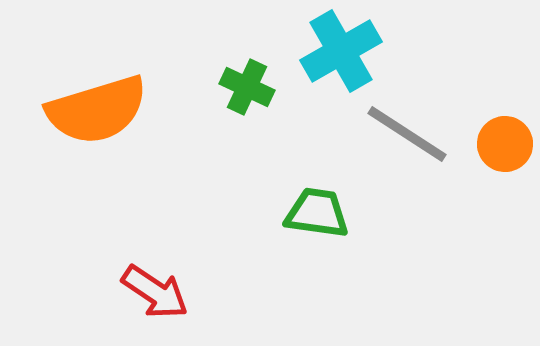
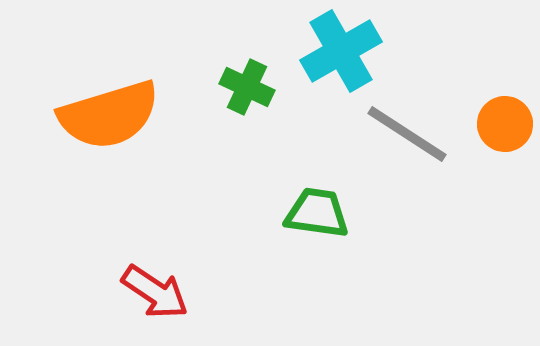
orange semicircle: moved 12 px right, 5 px down
orange circle: moved 20 px up
